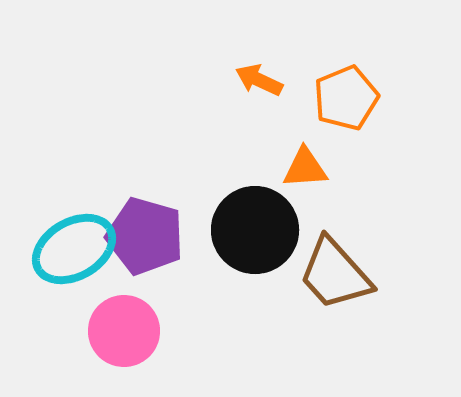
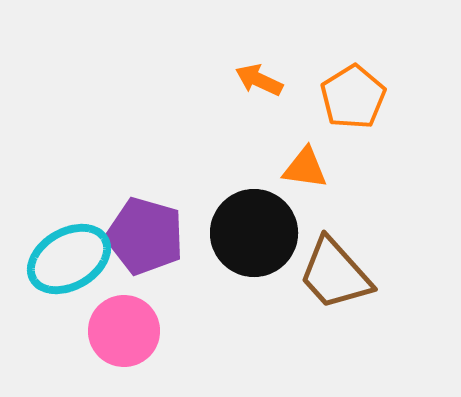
orange pentagon: moved 7 px right, 1 px up; rotated 10 degrees counterclockwise
orange triangle: rotated 12 degrees clockwise
black circle: moved 1 px left, 3 px down
cyan ellipse: moved 5 px left, 10 px down
